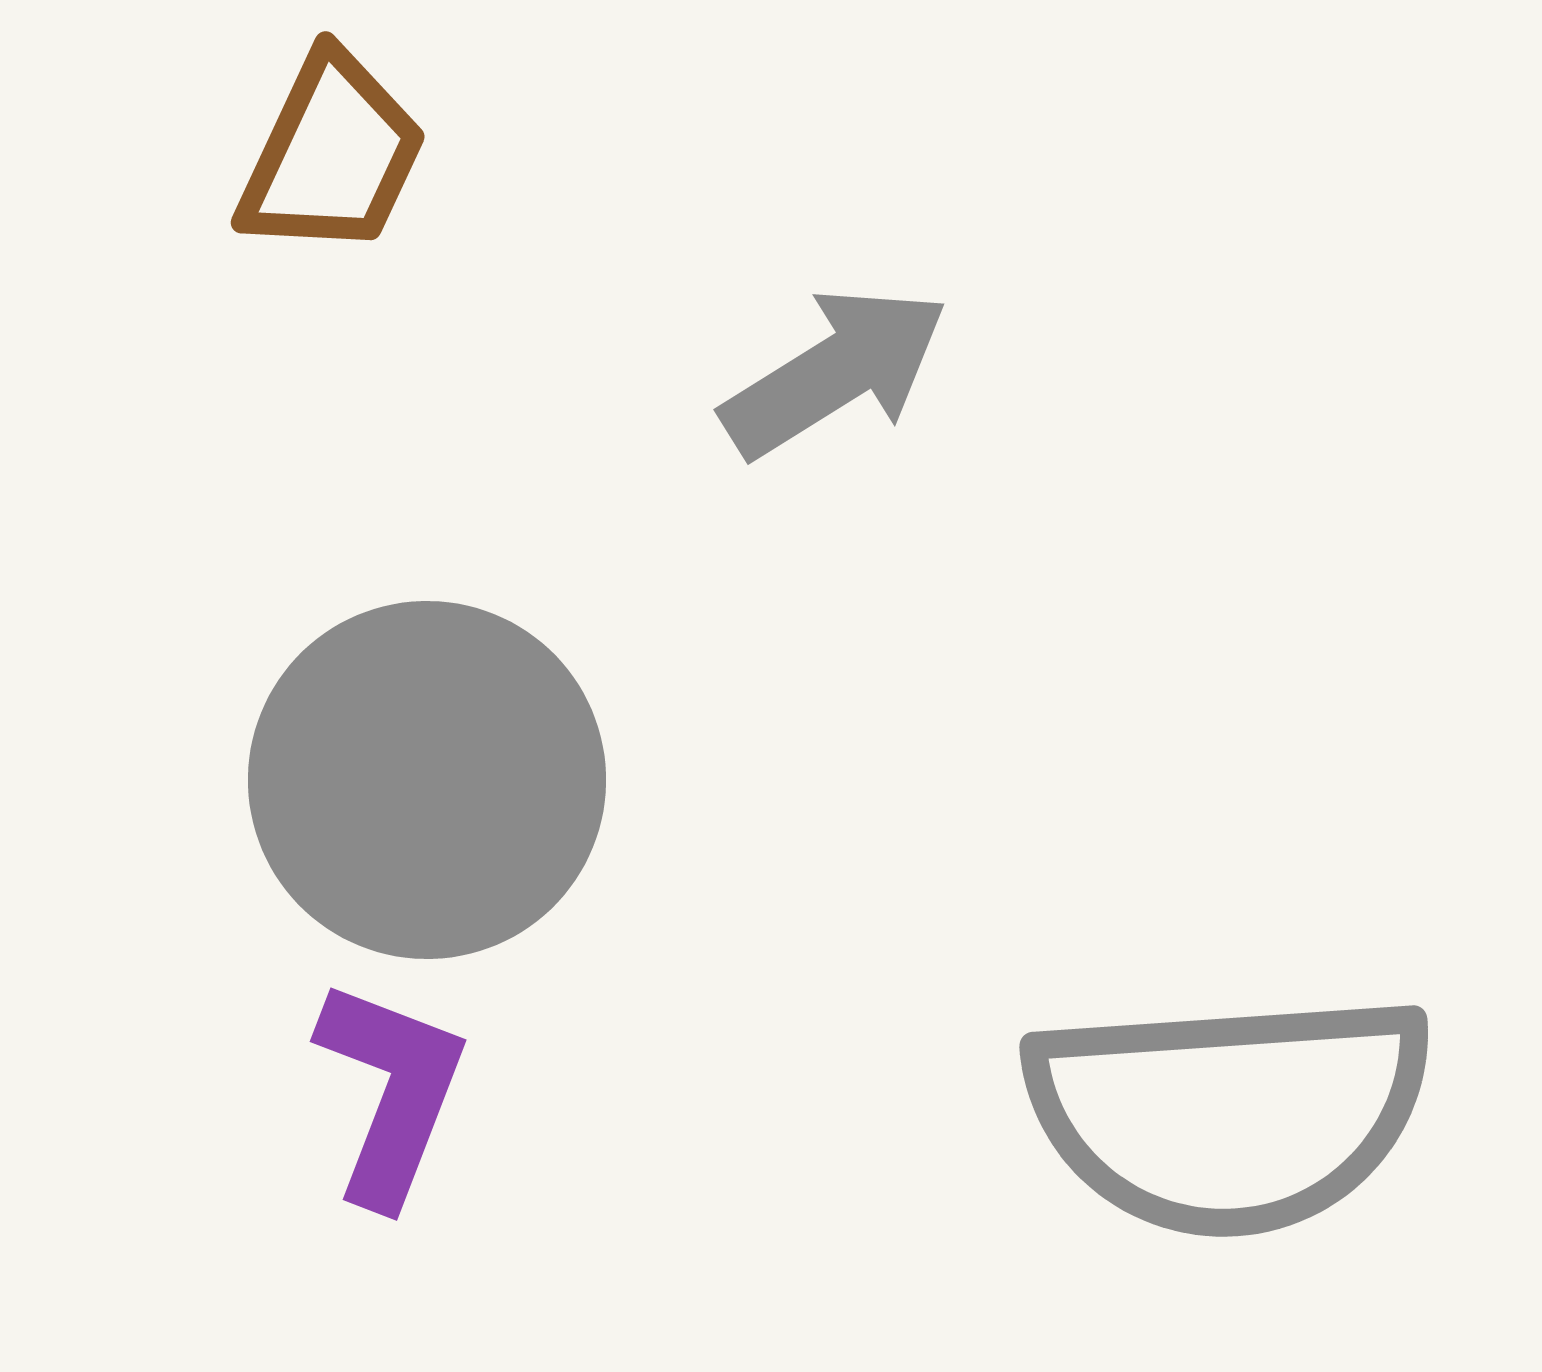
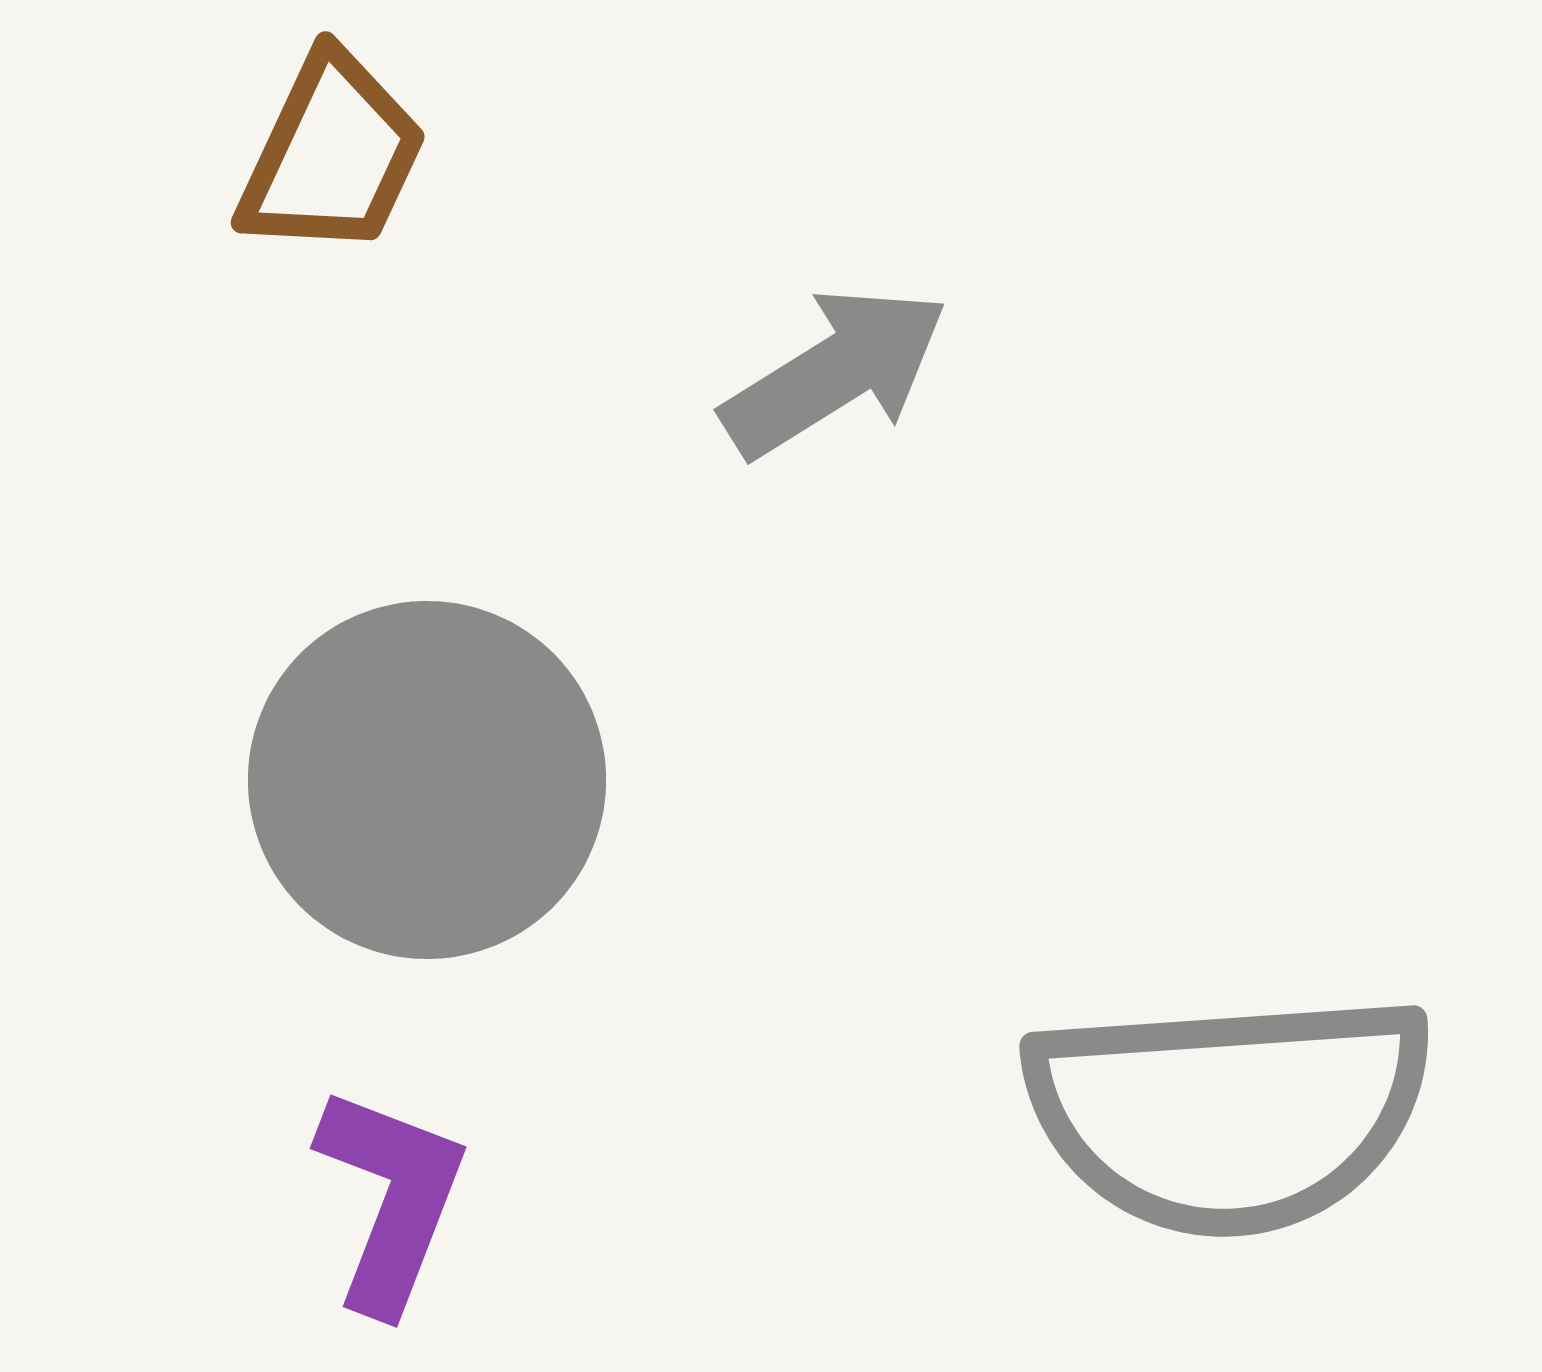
purple L-shape: moved 107 px down
